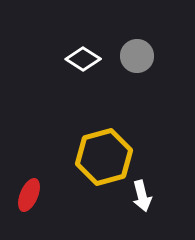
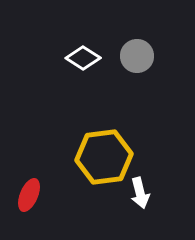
white diamond: moved 1 px up
yellow hexagon: rotated 8 degrees clockwise
white arrow: moved 2 px left, 3 px up
